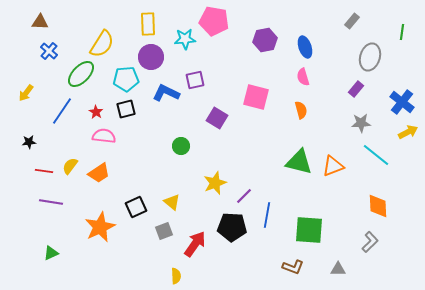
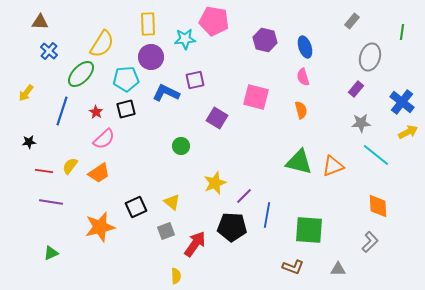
purple hexagon at (265, 40): rotated 25 degrees clockwise
blue line at (62, 111): rotated 16 degrees counterclockwise
pink semicircle at (104, 136): moved 3 px down; rotated 130 degrees clockwise
orange star at (100, 227): rotated 12 degrees clockwise
gray square at (164, 231): moved 2 px right
